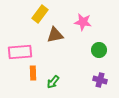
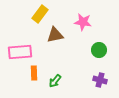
orange rectangle: moved 1 px right
green arrow: moved 2 px right, 1 px up
